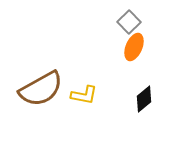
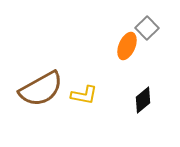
gray square: moved 18 px right, 6 px down
orange ellipse: moved 7 px left, 1 px up
black diamond: moved 1 px left, 1 px down
